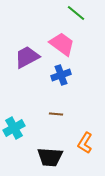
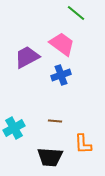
brown line: moved 1 px left, 7 px down
orange L-shape: moved 2 px left, 1 px down; rotated 35 degrees counterclockwise
